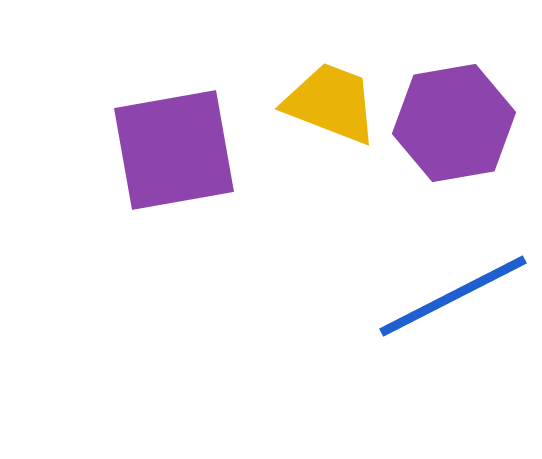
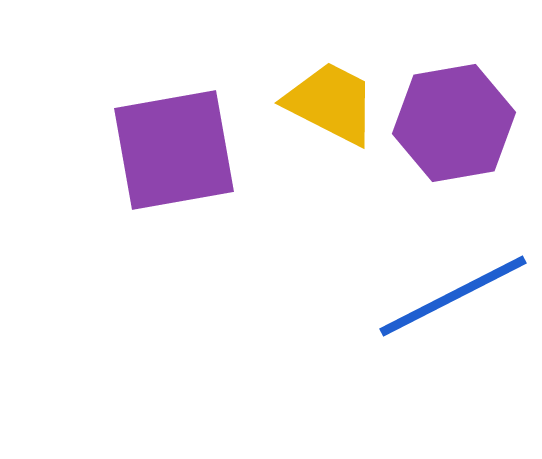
yellow trapezoid: rotated 6 degrees clockwise
